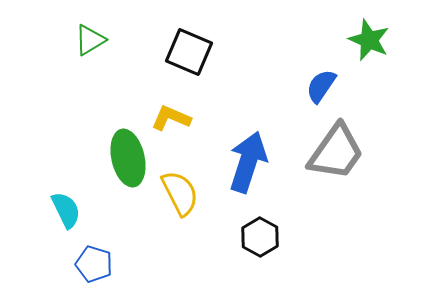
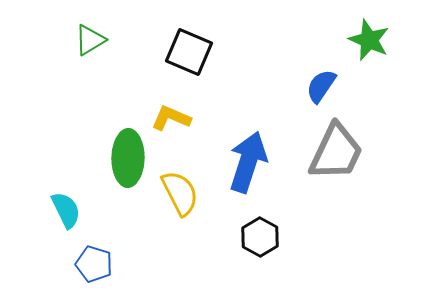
gray trapezoid: rotated 10 degrees counterclockwise
green ellipse: rotated 14 degrees clockwise
